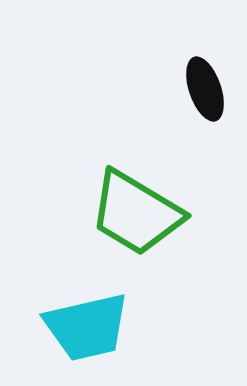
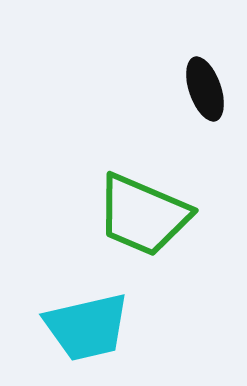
green trapezoid: moved 7 px right, 2 px down; rotated 8 degrees counterclockwise
